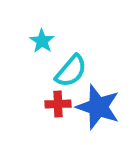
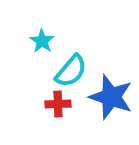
blue star: moved 13 px right, 10 px up
